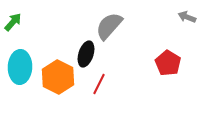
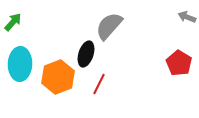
red pentagon: moved 11 px right
cyan ellipse: moved 3 px up
orange hexagon: rotated 12 degrees clockwise
